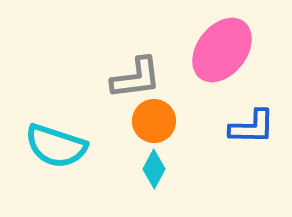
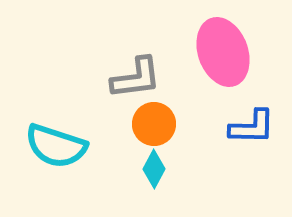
pink ellipse: moved 1 px right, 2 px down; rotated 58 degrees counterclockwise
orange circle: moved 3 px down
